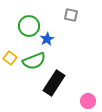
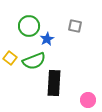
gray square: moved 4 px right, 11 px down
black rectangle: rotated 30 degrees counterclockwise
pink circle: moved 1 px up
